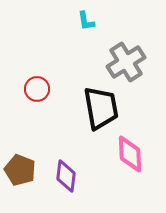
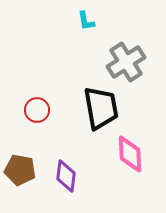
red circle: moved 21 px down
brown pentagon: rotated 12 degrees counterclockwise
